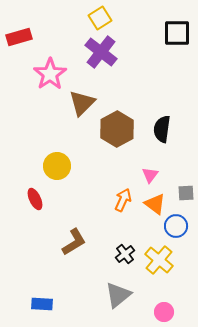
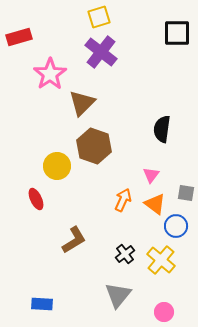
yellow square: moved 1 px left, 1 px up; rotated 15 degrees clockwise
brown hexagon: moved 23 px left, 17 px down; rotated 12 degrees counterclockwise
pink triangle: moved 1 px right
gray square: rotated 12 degrees clockwise
red ellipse: moved 1 px right
brown L-shape: moved 2 px up
yellow cross: moved 2 px right
gray triangle: rotated 12 degrees counterclockwise
